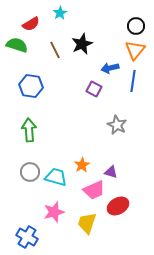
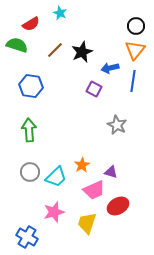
cyan star: rotated 16 degrees counterclockwise
black star: moved 8 px down
brown line: rotated 72 degrees clockwise
cyan trapezoid: rotated 120 degrees clockwise
